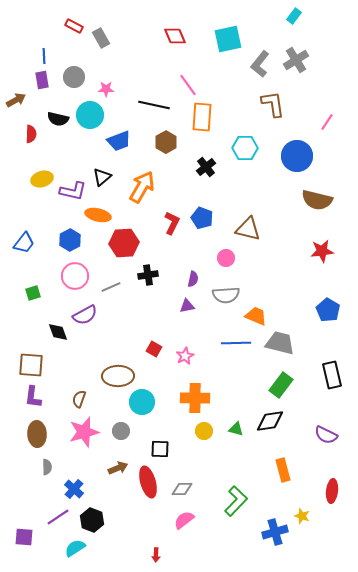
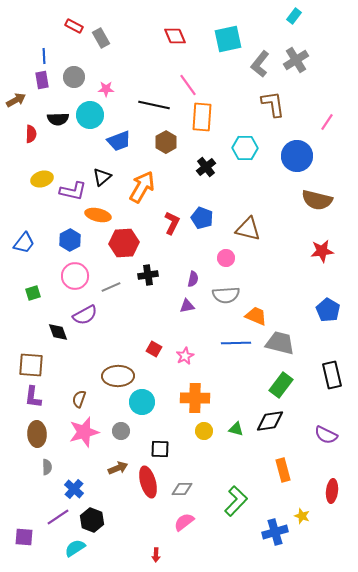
black semicircle at (58, 119): rotated 15 degrees counterclockwise
pink semicircle at (184, 520): moved 2 px down
